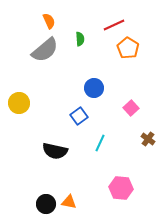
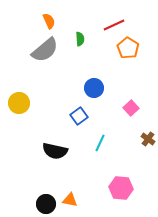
orange triangle: moved 1 px right, 2 px up
